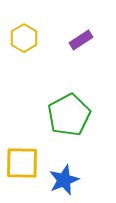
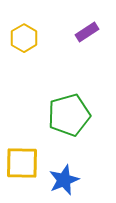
purple rectangle: moved 6 px right, 8 px up
green pentagon: rotated 12 degrees clockwise
